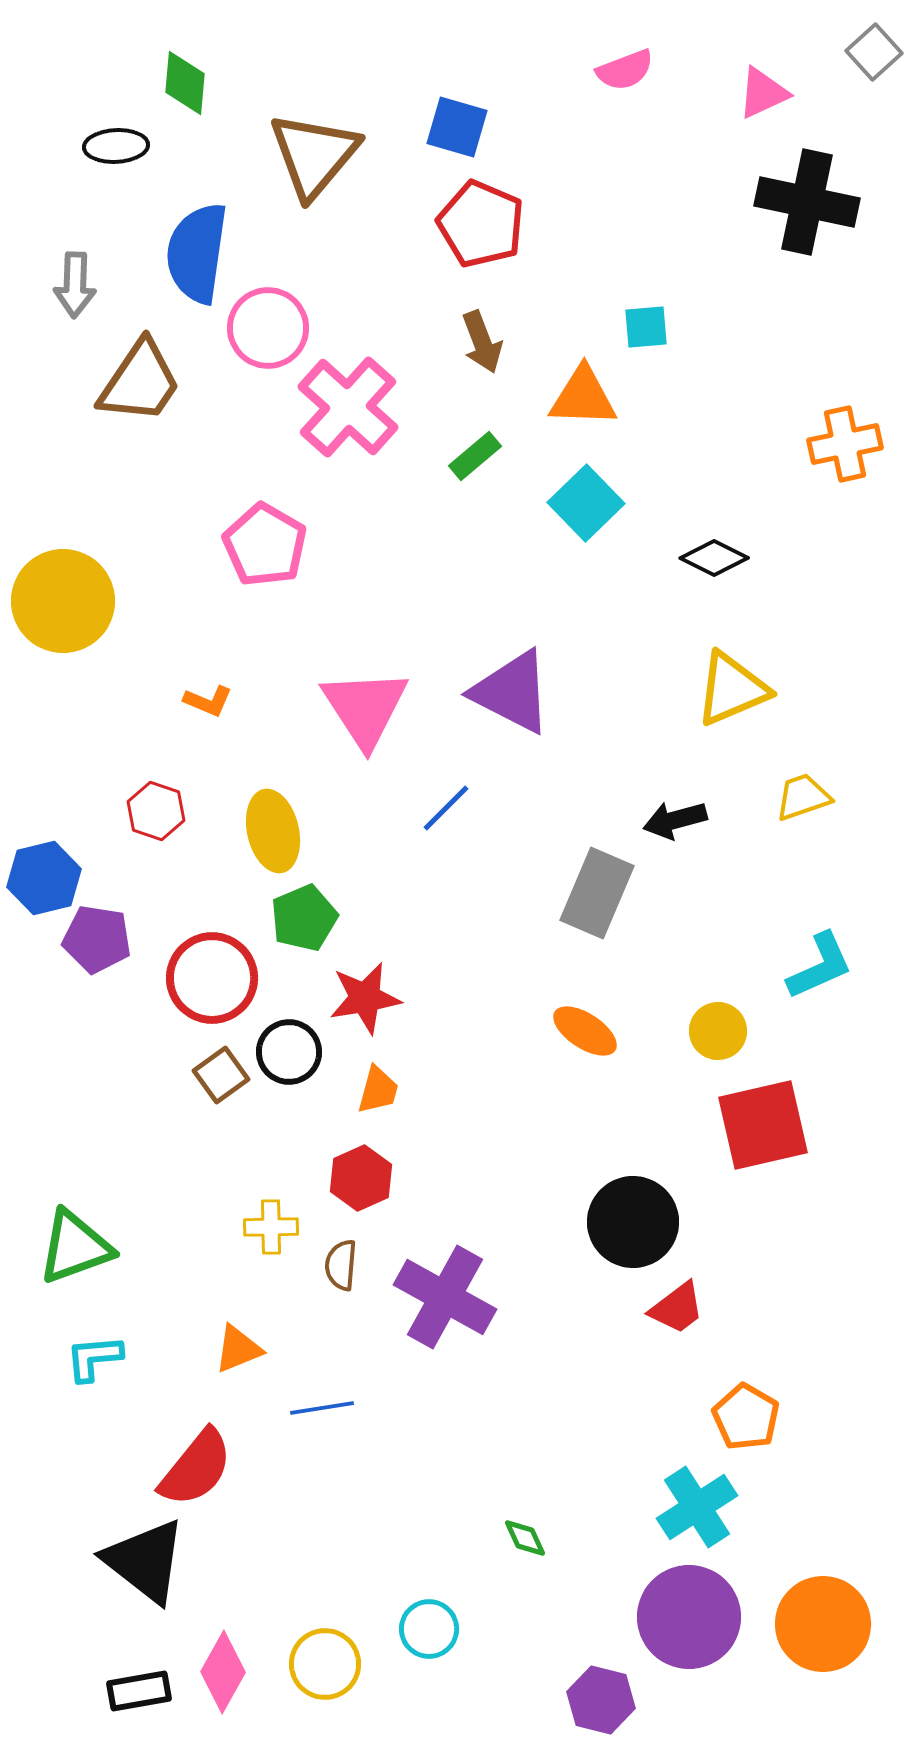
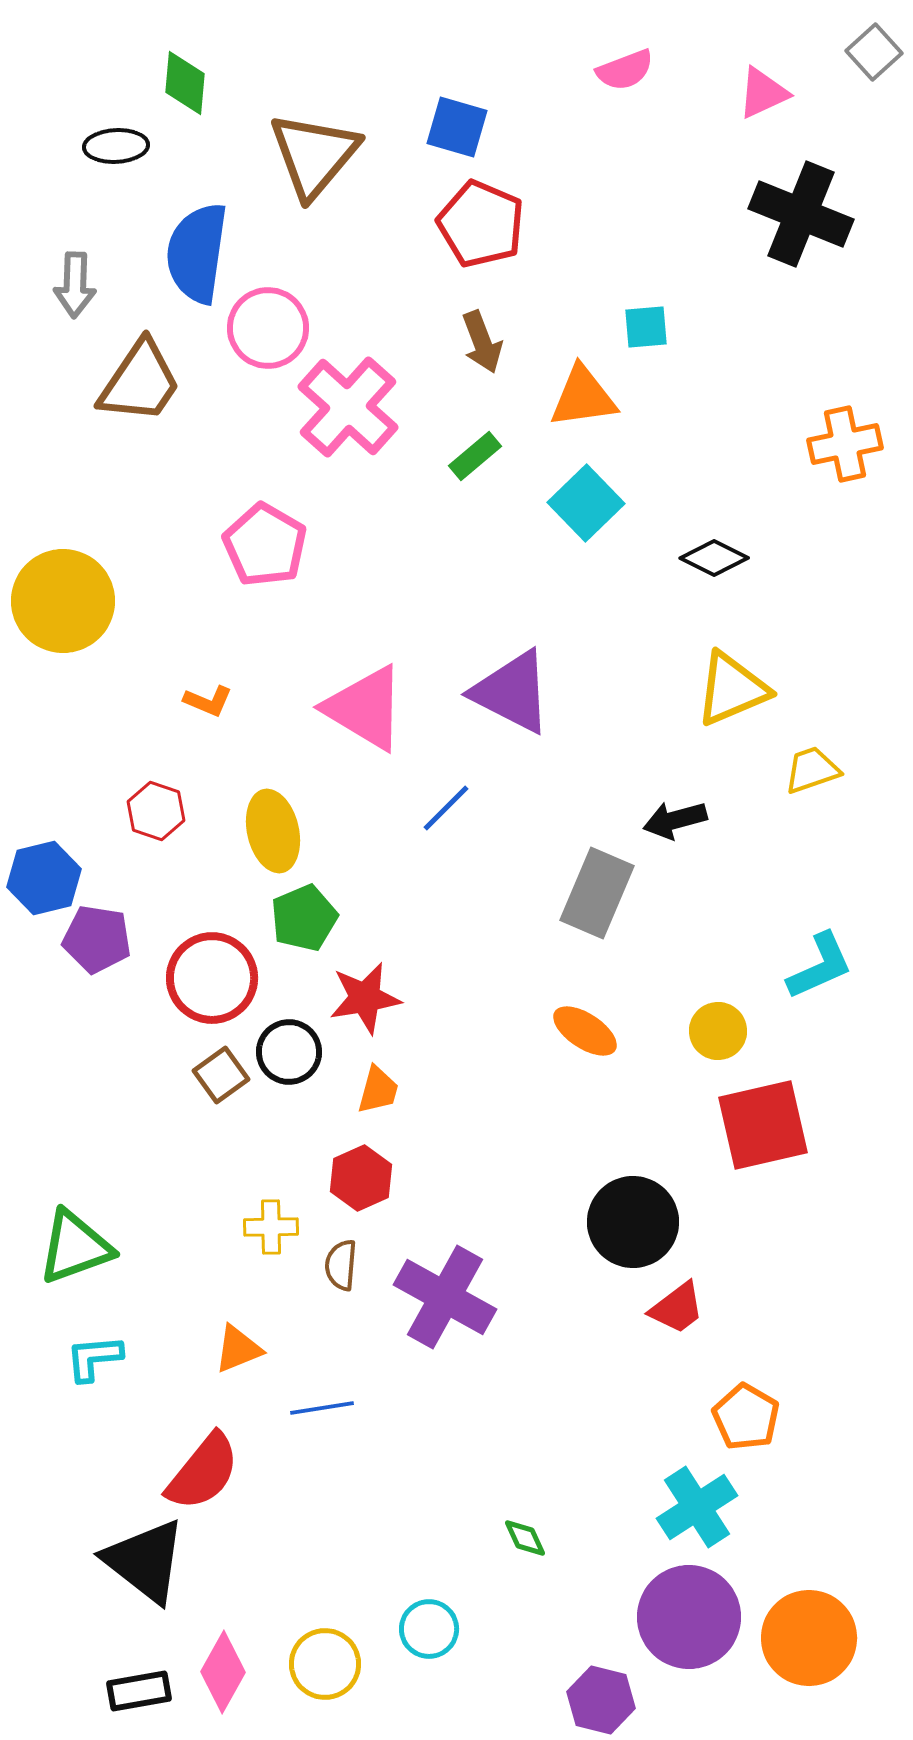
black cross at (807, 202): moved 6 px left, 12 px down; rotated 10 degrees clockwise
orange triangle at (583, 397): rotated 10 degrees counterclockwise
pink triangle at (365, 708): rotated 26 degrees counterclockwise
yellow trapezoid at (803, 797): moved 9 px right, 27 px up
red semicircle at (196, 1468): moved 7 px right, 4 px down
orange circle at (823, 1624): moved 14 px left, 14 px down
